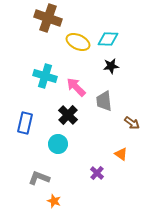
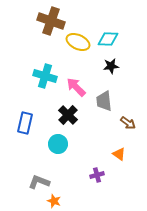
brown cross: moved 3 px right, 3 px down
brown arrow: moved 4 px left
orange triangle: moved 2 px left
purple cross: moved 2 px down; rotated 32 degrees clockwise
gray L-shape: moved 4 px down
